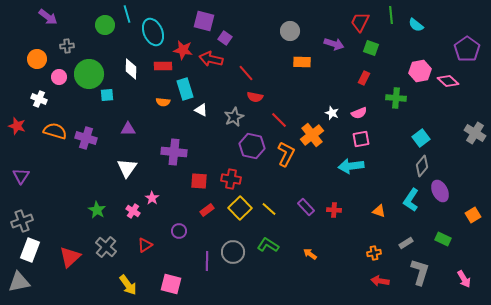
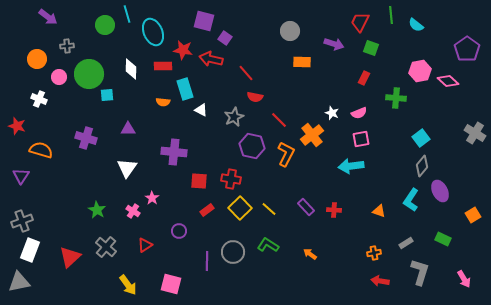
orange semicircle at (55, 131): moved 14 px left, 19 px down
